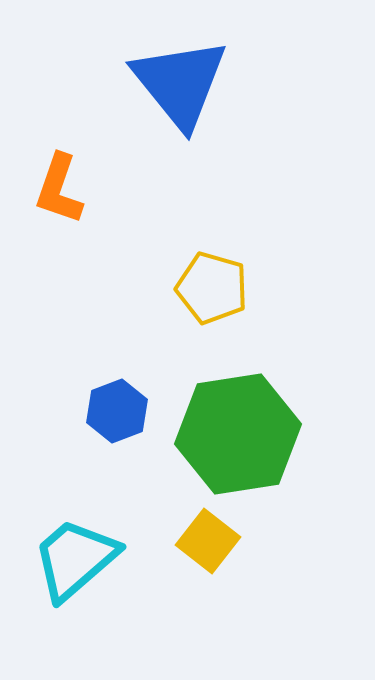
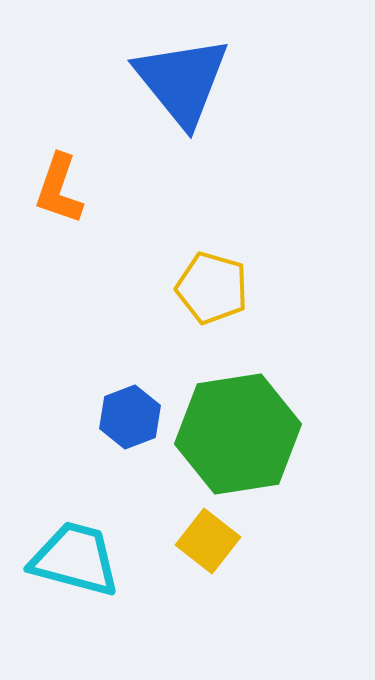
blue triangle: moved 2 px right, 2 px up
blue hexagon: moved 13 px right, 6 px down
cyan trapezoid: rotated 56 degrees clockwise
